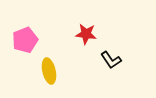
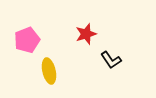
red star: rotated 25 degrees counterclockwise
pink pentagon: moved 2 px right
